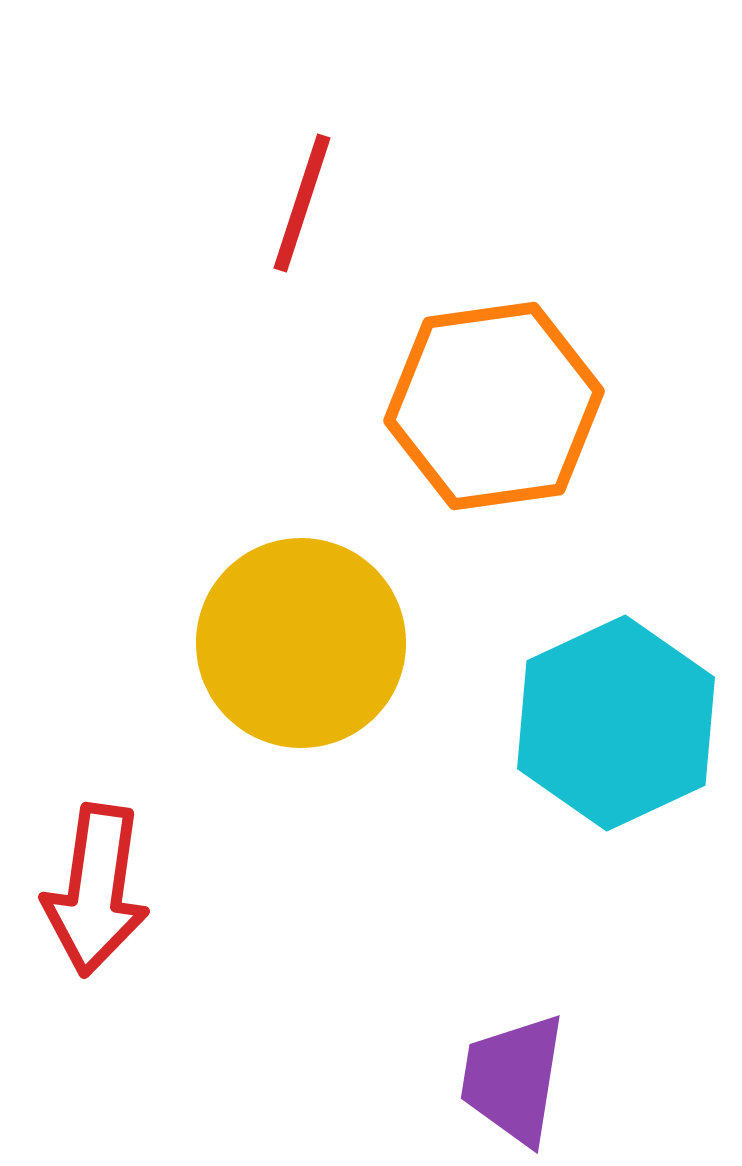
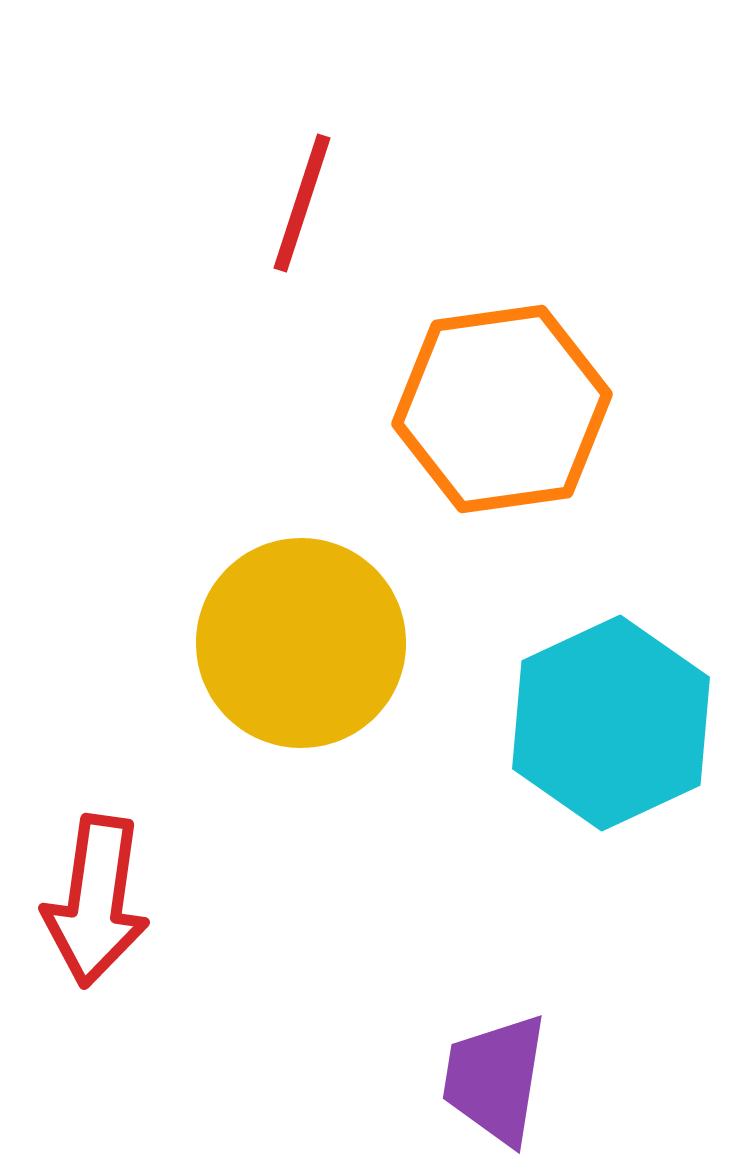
orange hexagon: moved 8 px right, 3 px down
cyan hexagon: moved 5 px left
red arrow: moved 11 px down
purple trapezoid: moved 18 px left
